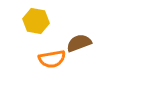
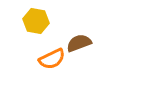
orange semicircle: rotated 16 degrees counterclockwise
